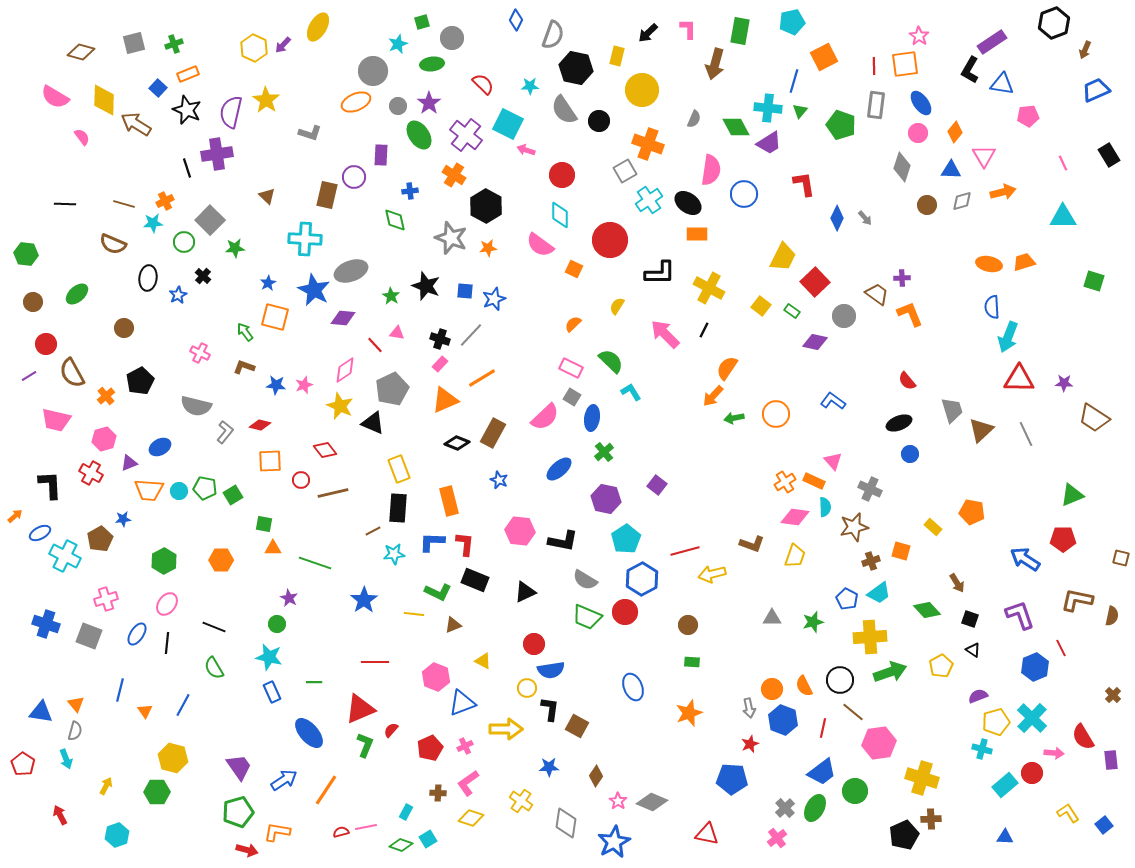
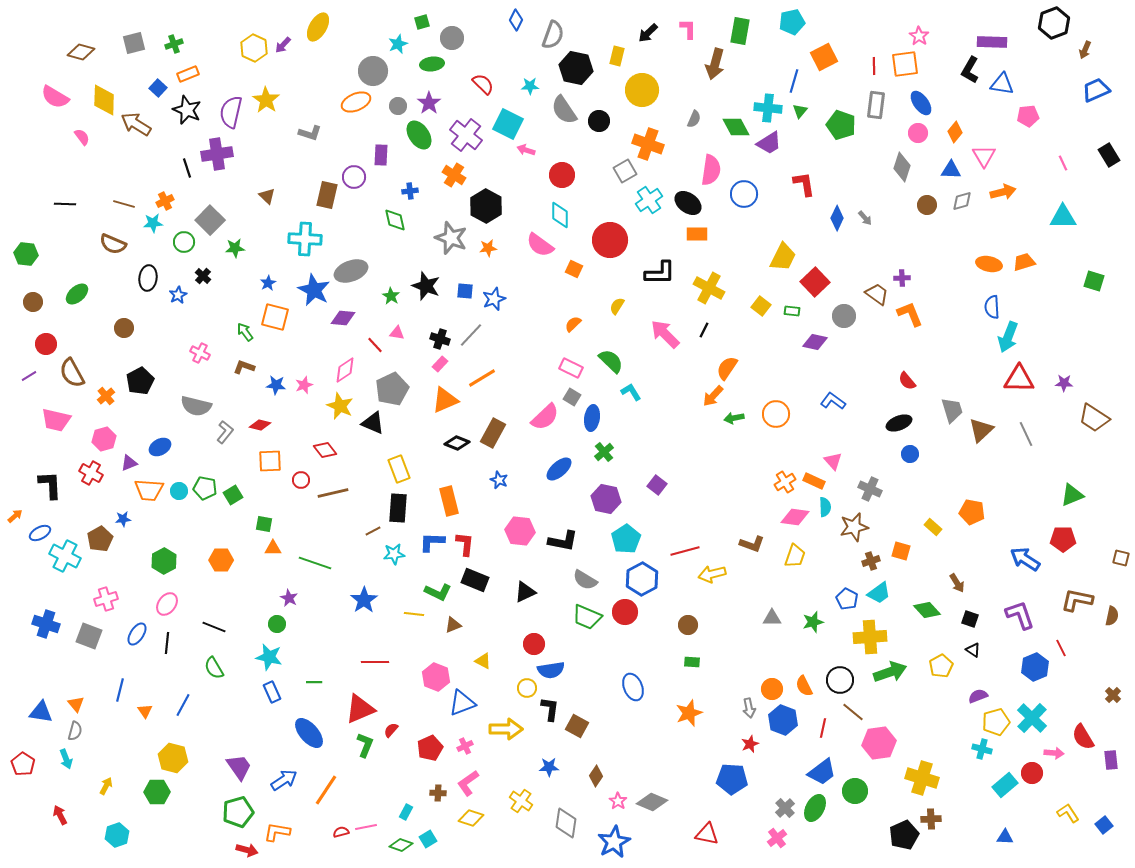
purple rectangle at (992, 42): rotated 36 degrees clockwise
green rectangle at (792, 311): rotated 28 degrees counterclockwise
